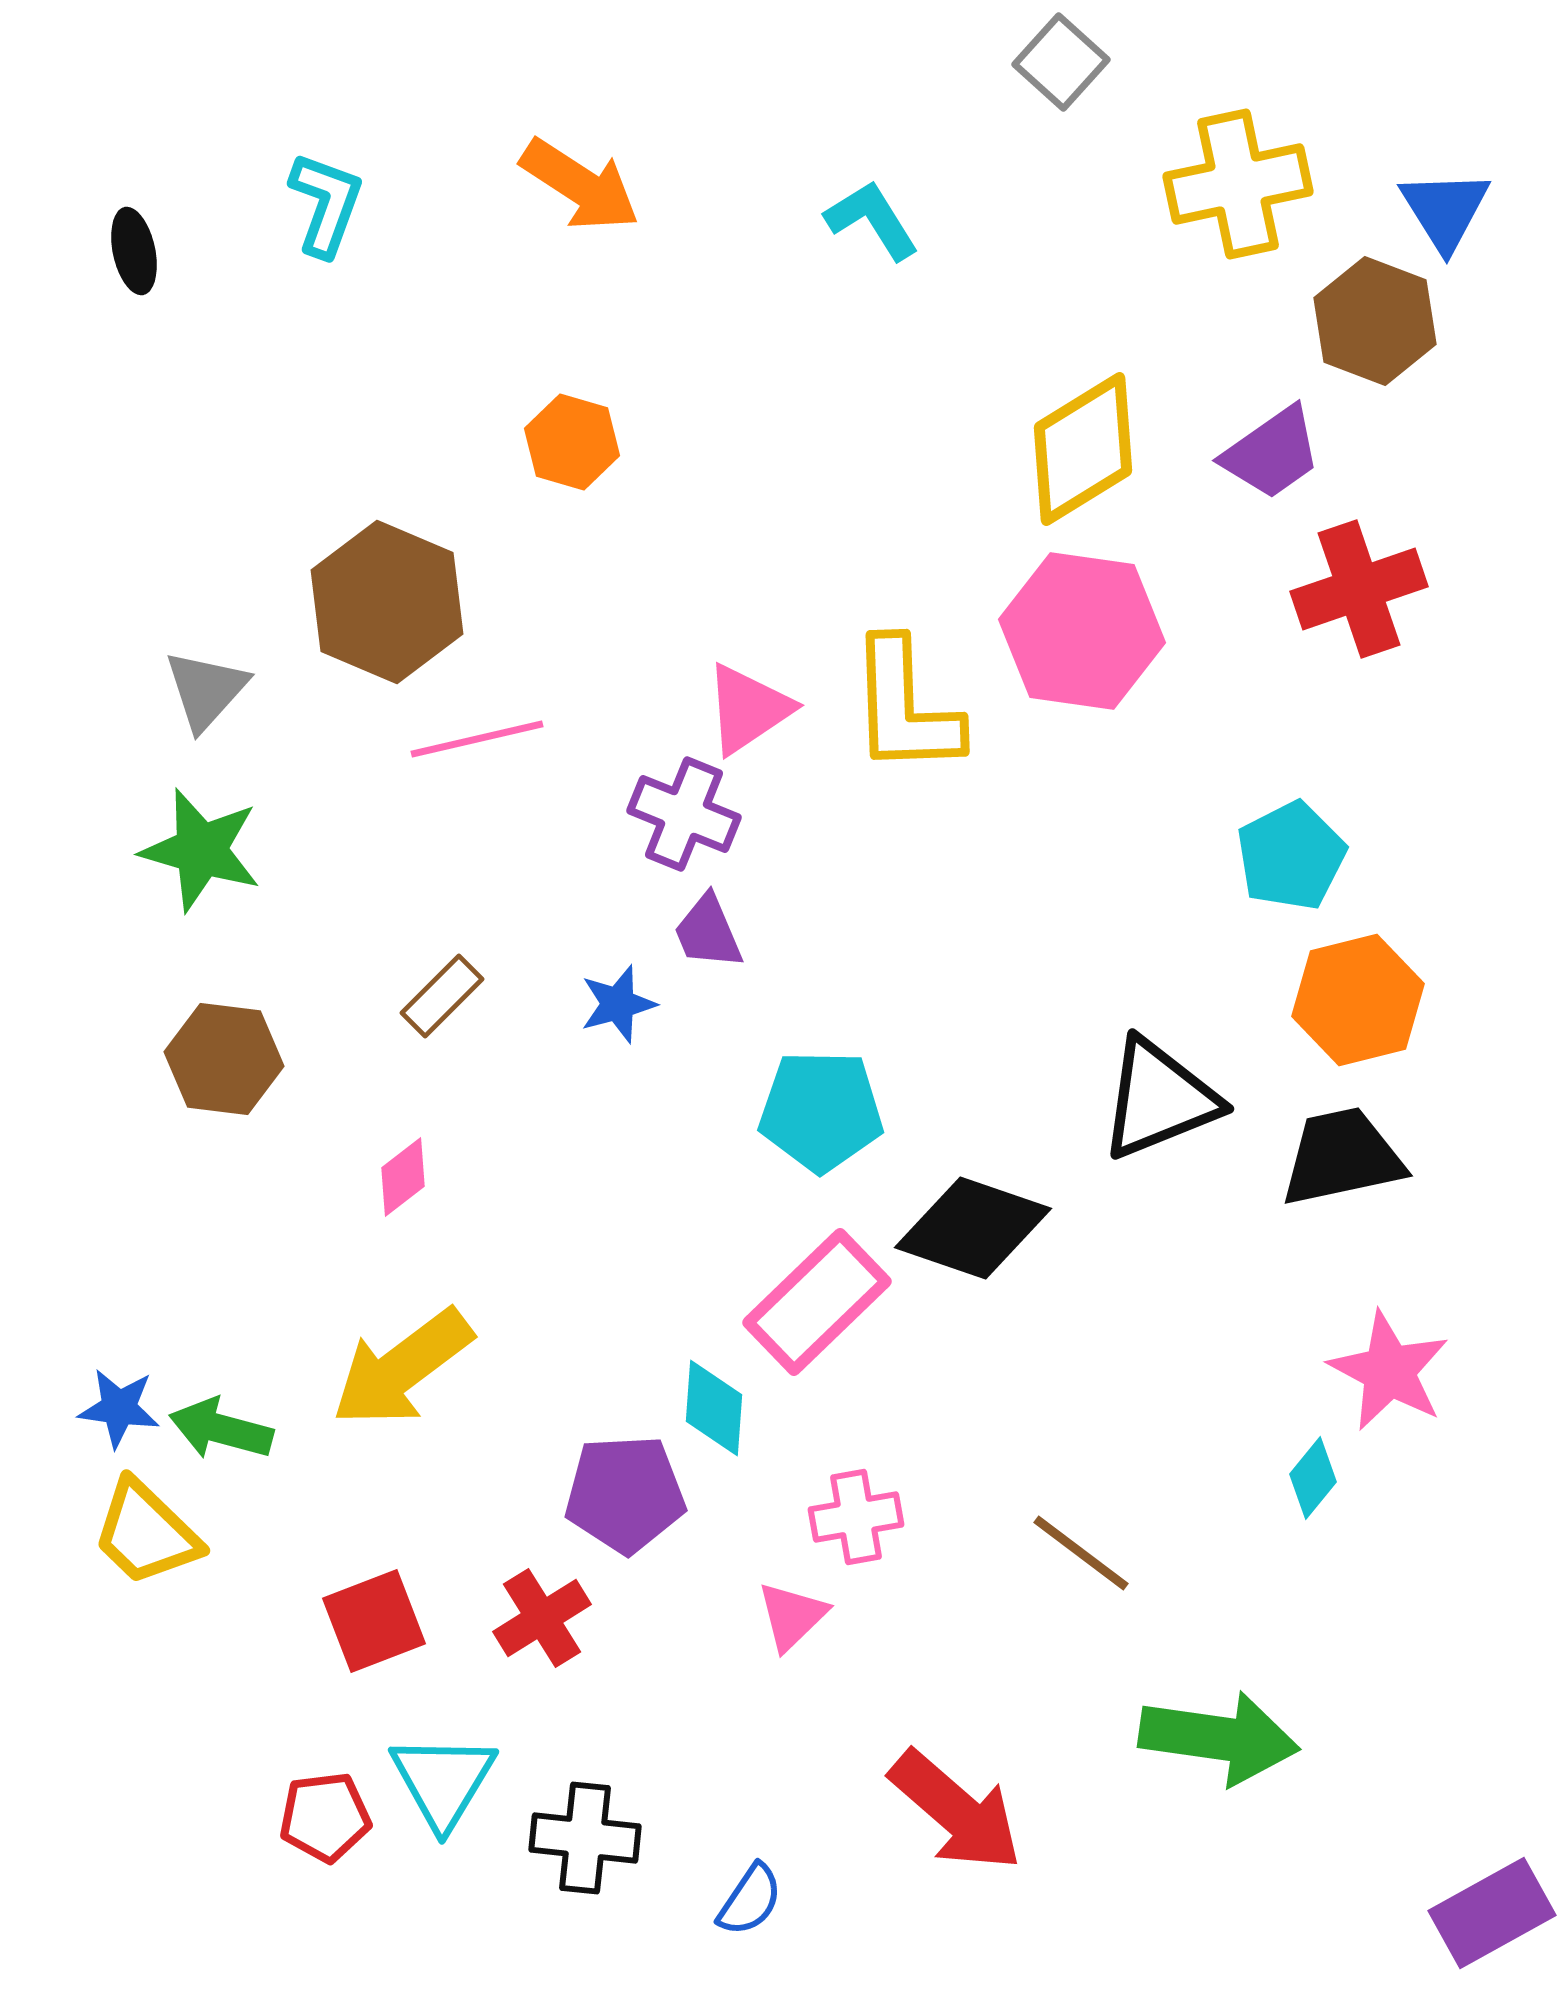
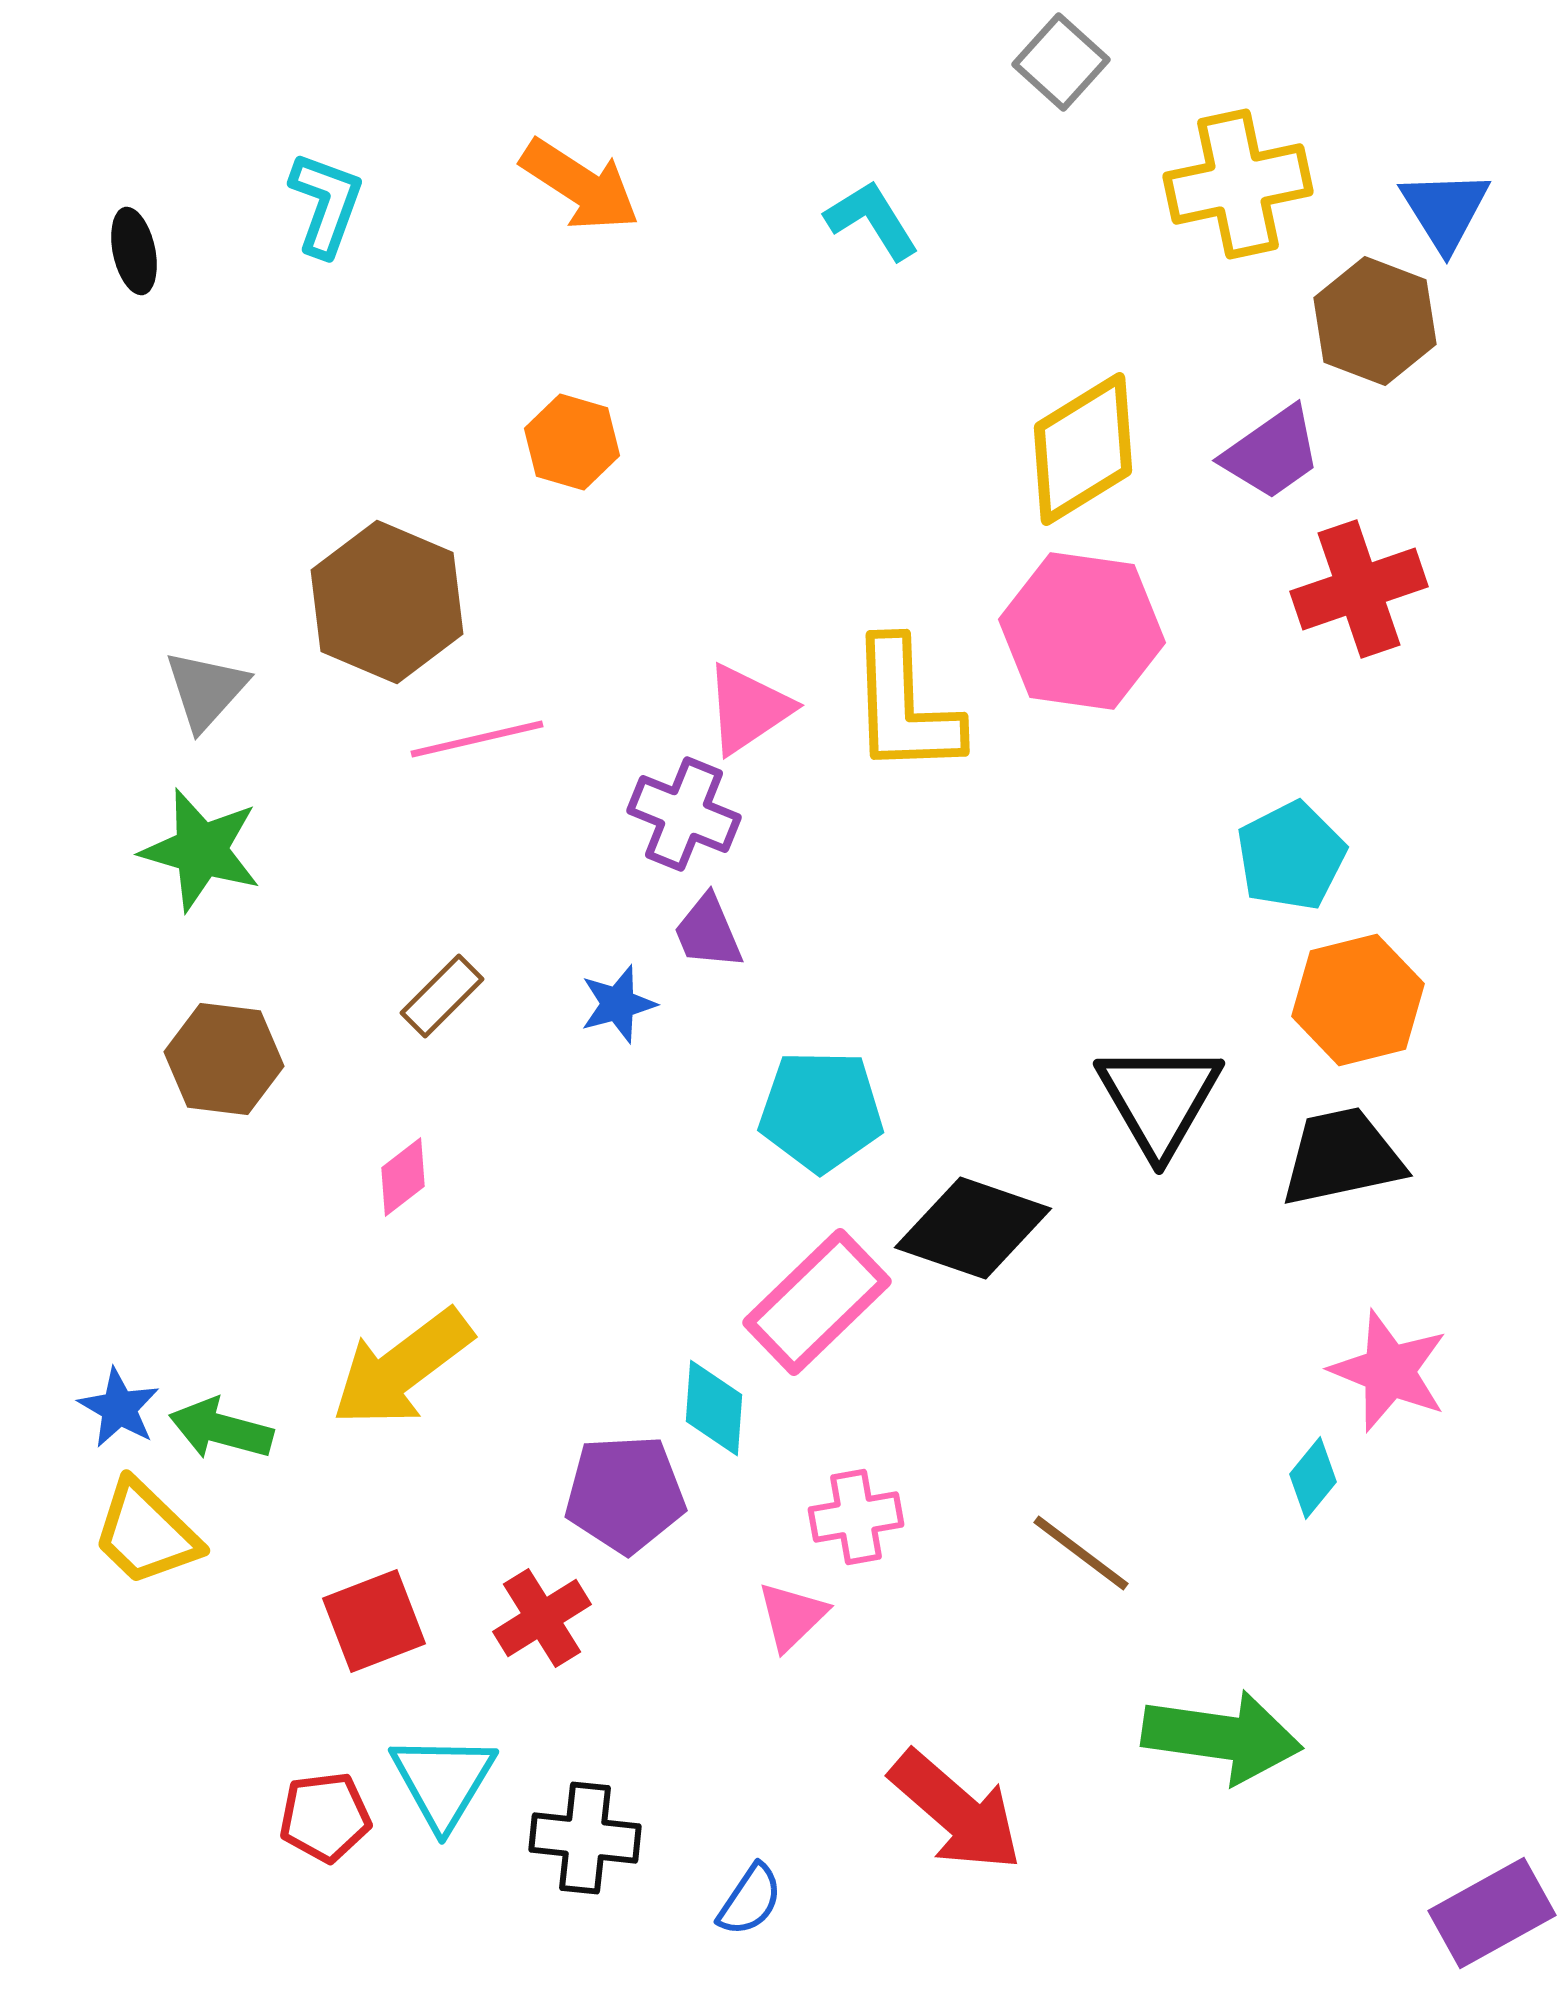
black triangle at (1159, 1099): rotated 38 degrees counterclockwise
pink star at (1389, 1371): rotated 6 degrees counterclockwise
blue star at (119, 1408): rotated 22 degrees clockwise
green arrow at (1219, 1738): moved 3 px right, 1 px up
